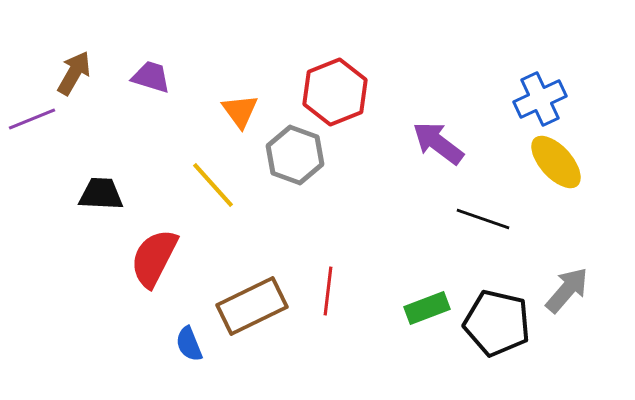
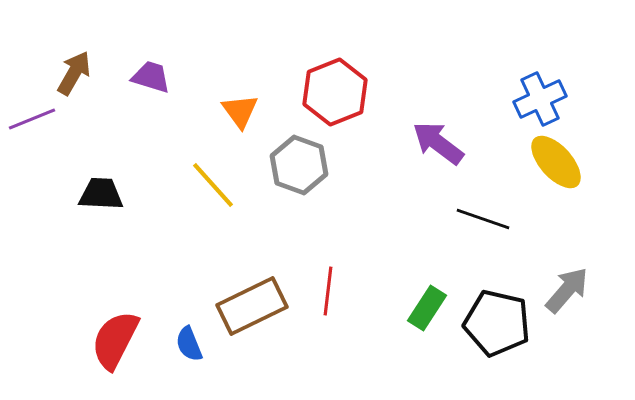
gray hexagon: moved 4 px right, 10 px down
red semicircle: moved 39 px left, 82 px down
green rectangle: rotated 36 degrees counterclockwise
